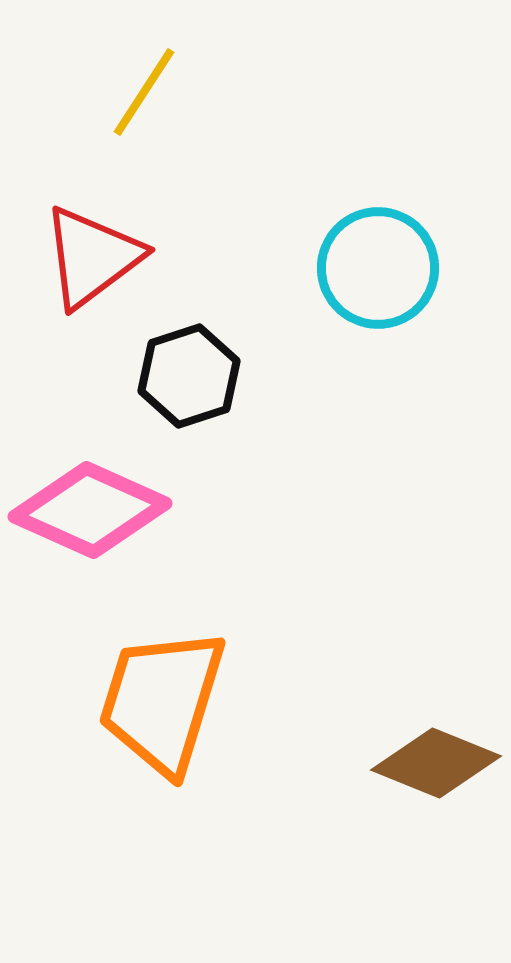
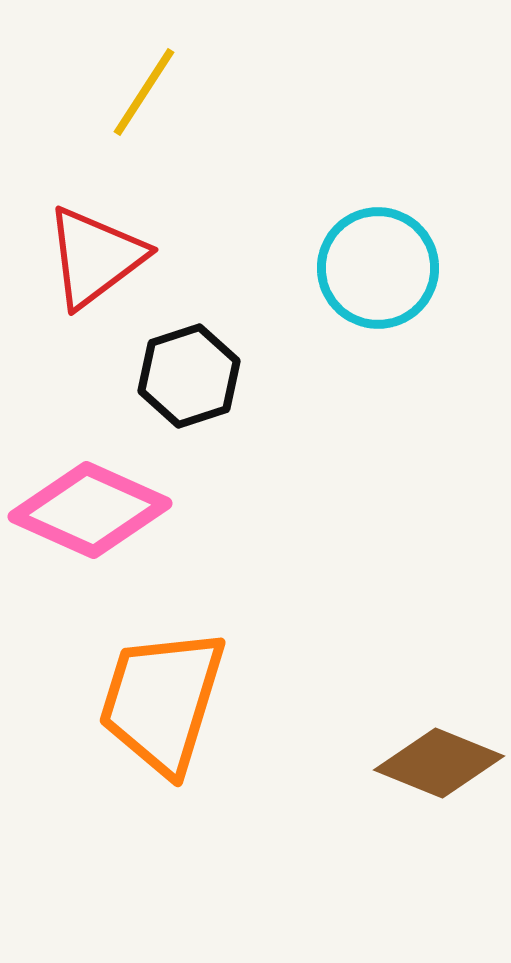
red triangle: moved 3 px right
brown diamond: moved 3 px right
